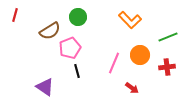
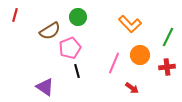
orange L-shape: moved 4 px down
green line: rotated 42 degrees counterclockwise
